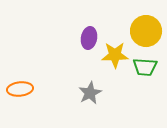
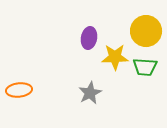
yellow star: moved 2 px down
orange ellipse: moved 1 px left, 1 px down
